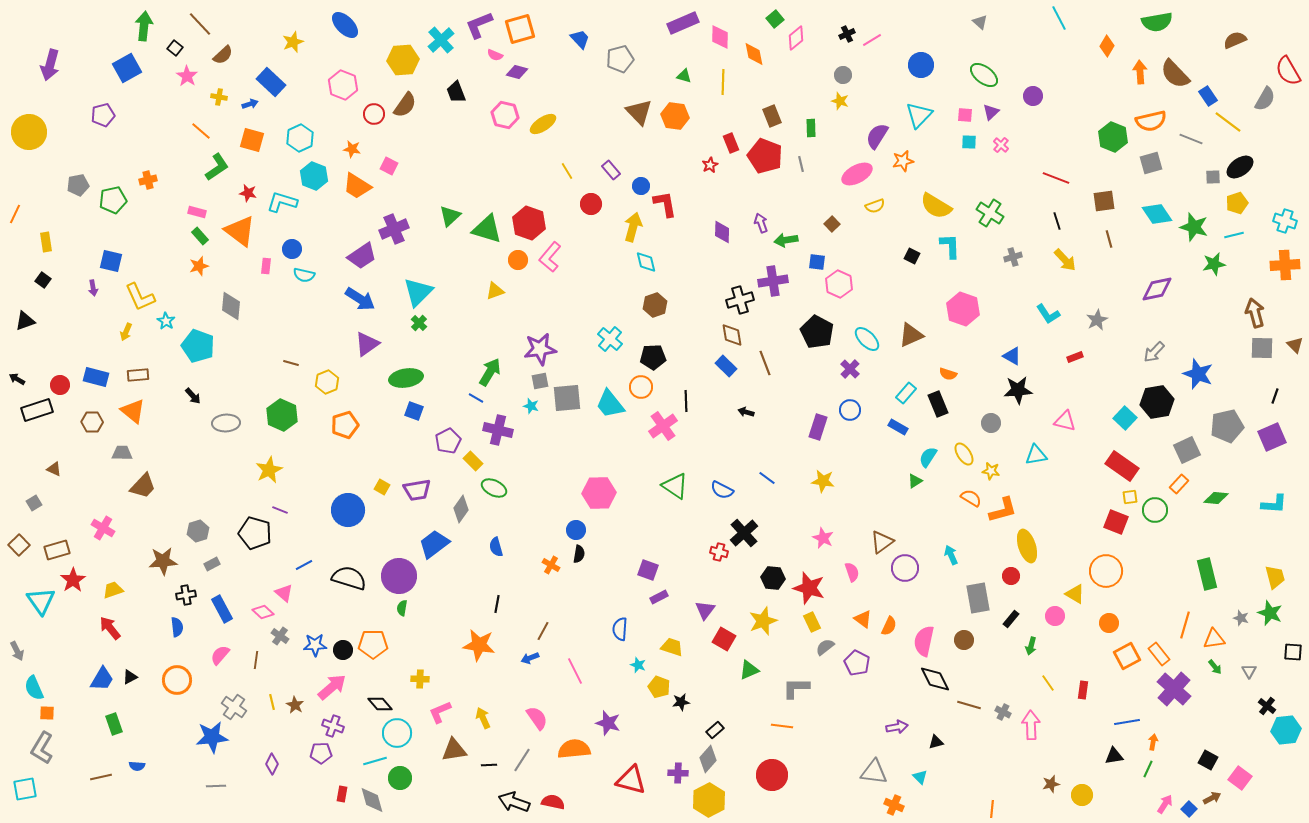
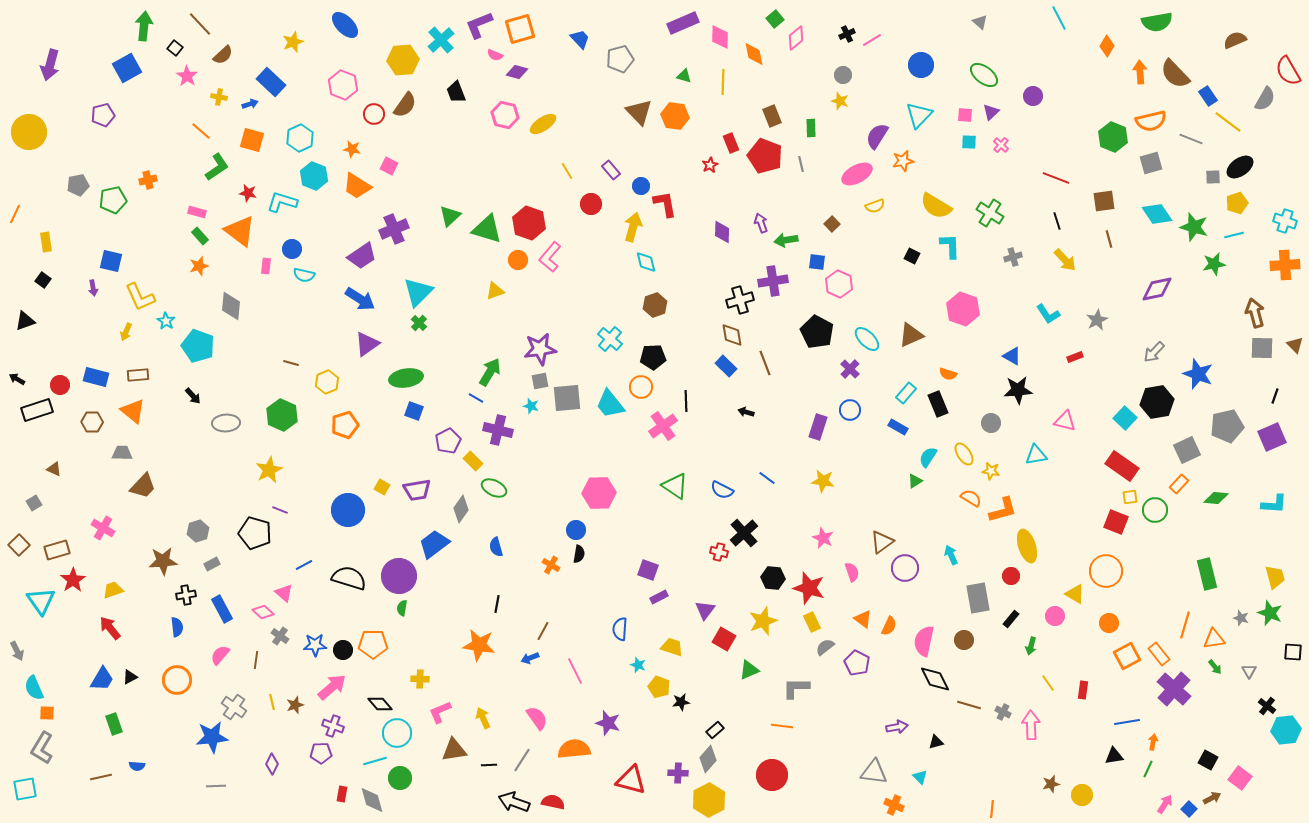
brown star at (295, 705): rotated 24 degrees clockwise
